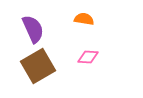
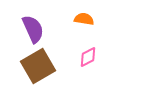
pink diamond: rotated 30 degrees counterclockwise
